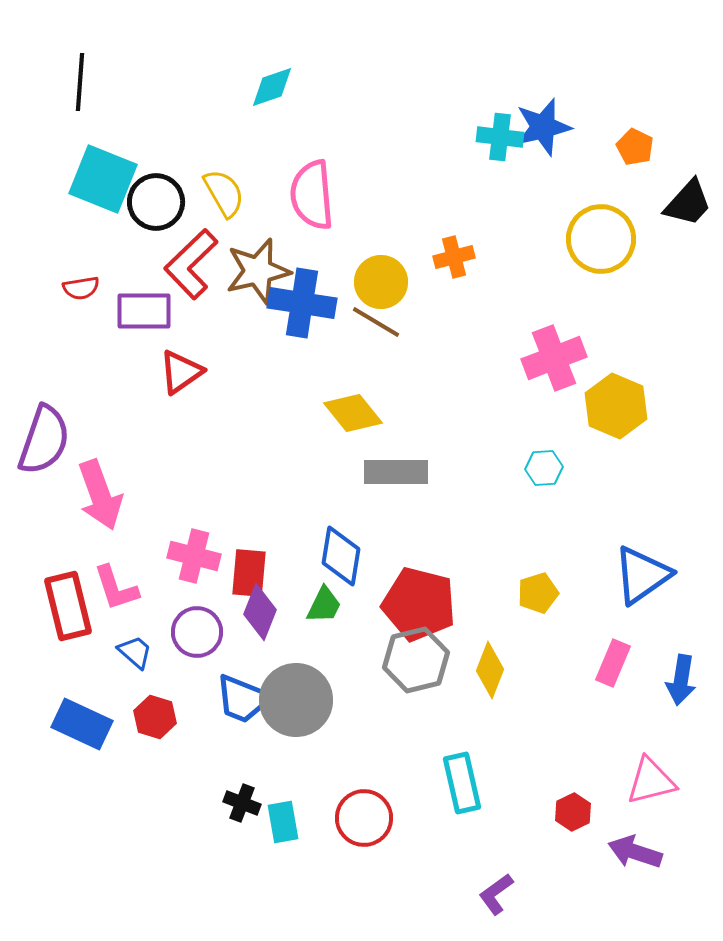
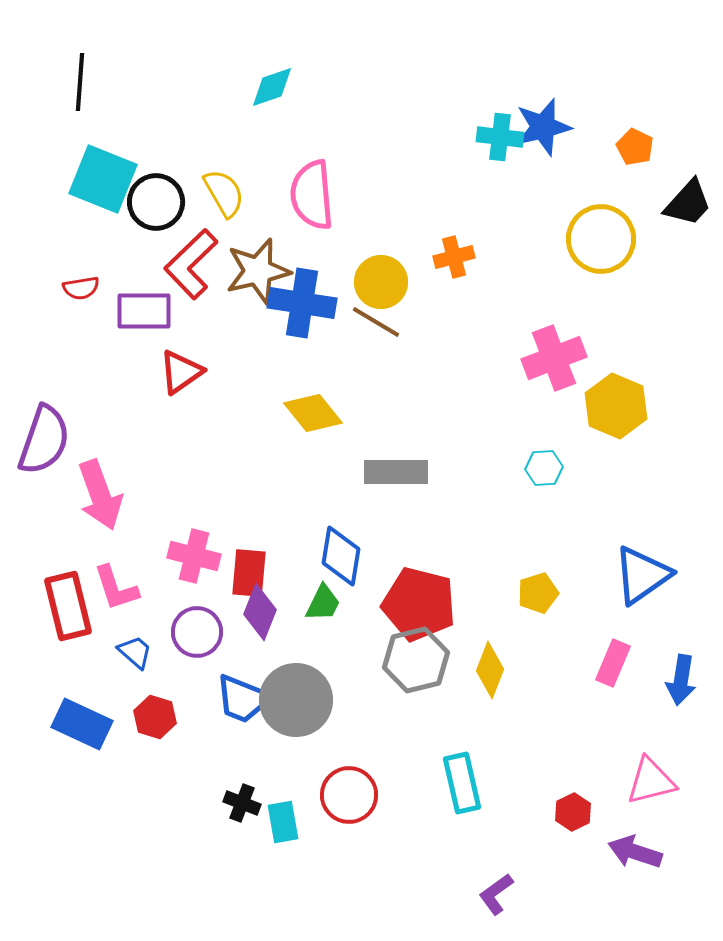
yellow diamond at (353, 413): moved 40 px left
green trapezoid at (324, 605): moved 1 px left, 2 px up
red circle at (364, 818): moved 15 px left, 23 px up
